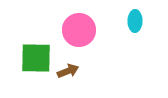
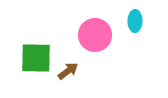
pink circle: moved 16 px right, 5 px down
brown arrow: rotated 15 degrees counterclockwise
